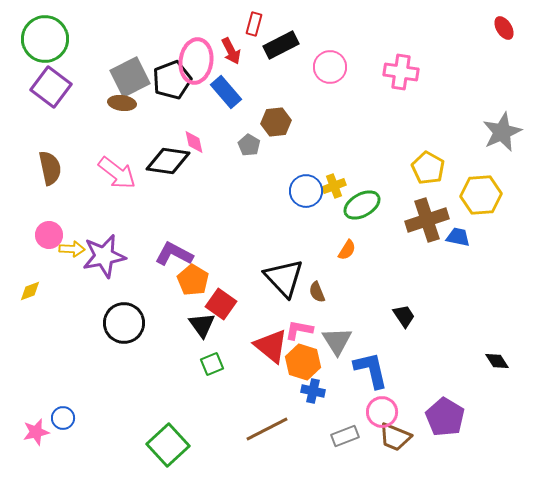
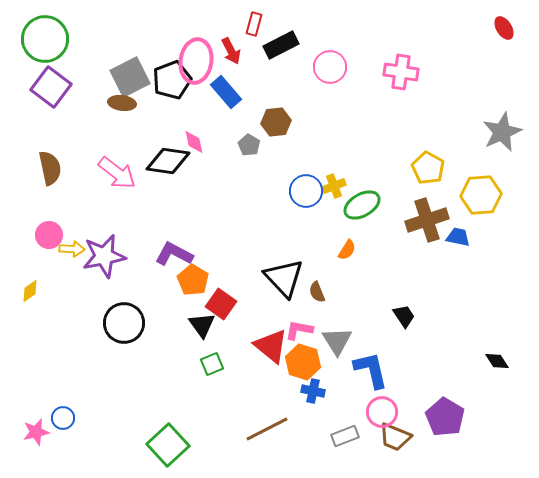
yellow diamond at (30, 291): rotated 15 degrees counterclockwise
